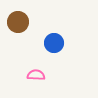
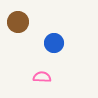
pink semicircle: moved 6 px right, 2 px down
